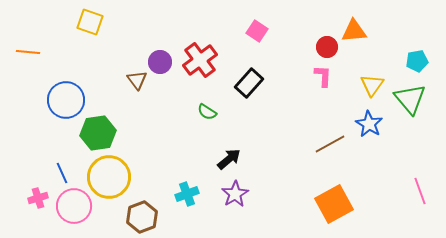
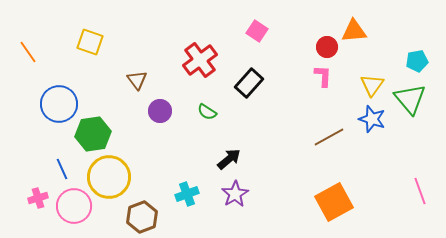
yellow square: moved 20 px down
orange line: rotated 50 degrees clockwise
purple circle: moved 49 px down
blue circle: moved 7 px left, 4 px down
blue star: moved 3 px right, 5 px up; rotated 12 degrees counterclockwise
green hexagon: moved 5 px left, 1 px down
brown line: moved 1 px left, 7 px up
blue line: moved 4 px up
orange square: moved 2 px up
